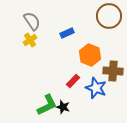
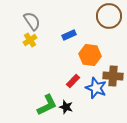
blue rectangle: moved 2 px right, 2 px down
orange hexagon: rotated 15 degrees counterclockwise
brown cross: moved 5 px down
black star: moved 3 px right
